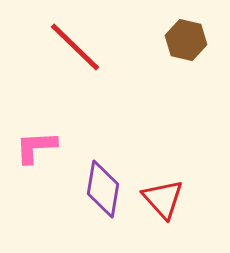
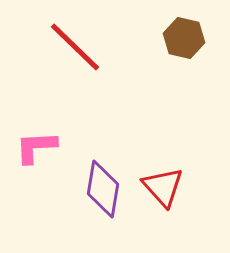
brown hexagon: moved 2 px left, 2 px up
red triangle: moved 12 px up
